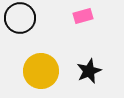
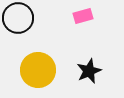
black circle: moved 2 px left
yellow circle: moved 3 px left, 1 px up
